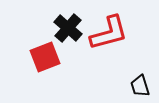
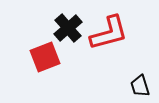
black cross: rotated 8 degrees clockwise
